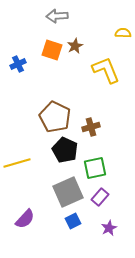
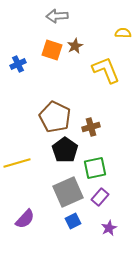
black pentagon: rotated 10 degrees clockwise
